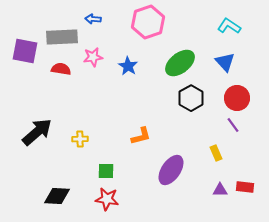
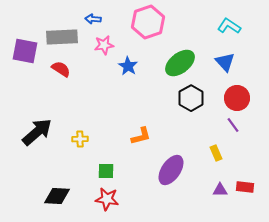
pink star: moved 11 px right, 12 px up
red semicircle: rotated 24 degrees clockwise
